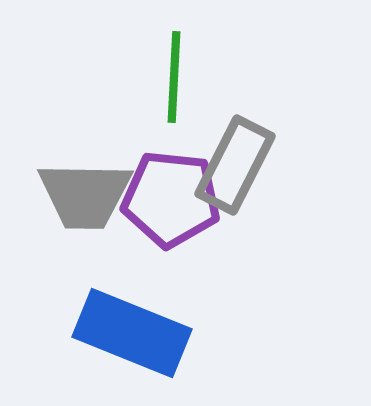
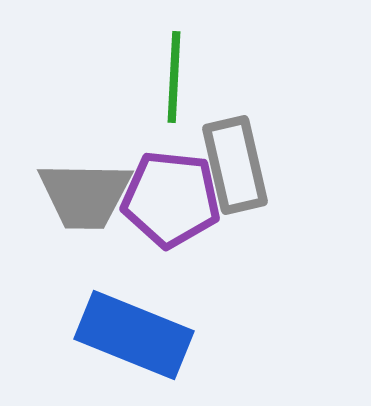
gray rectangle: rotated 40 degrees counterclockwise
blue rectangle: moved 2 px right, 2 px down
